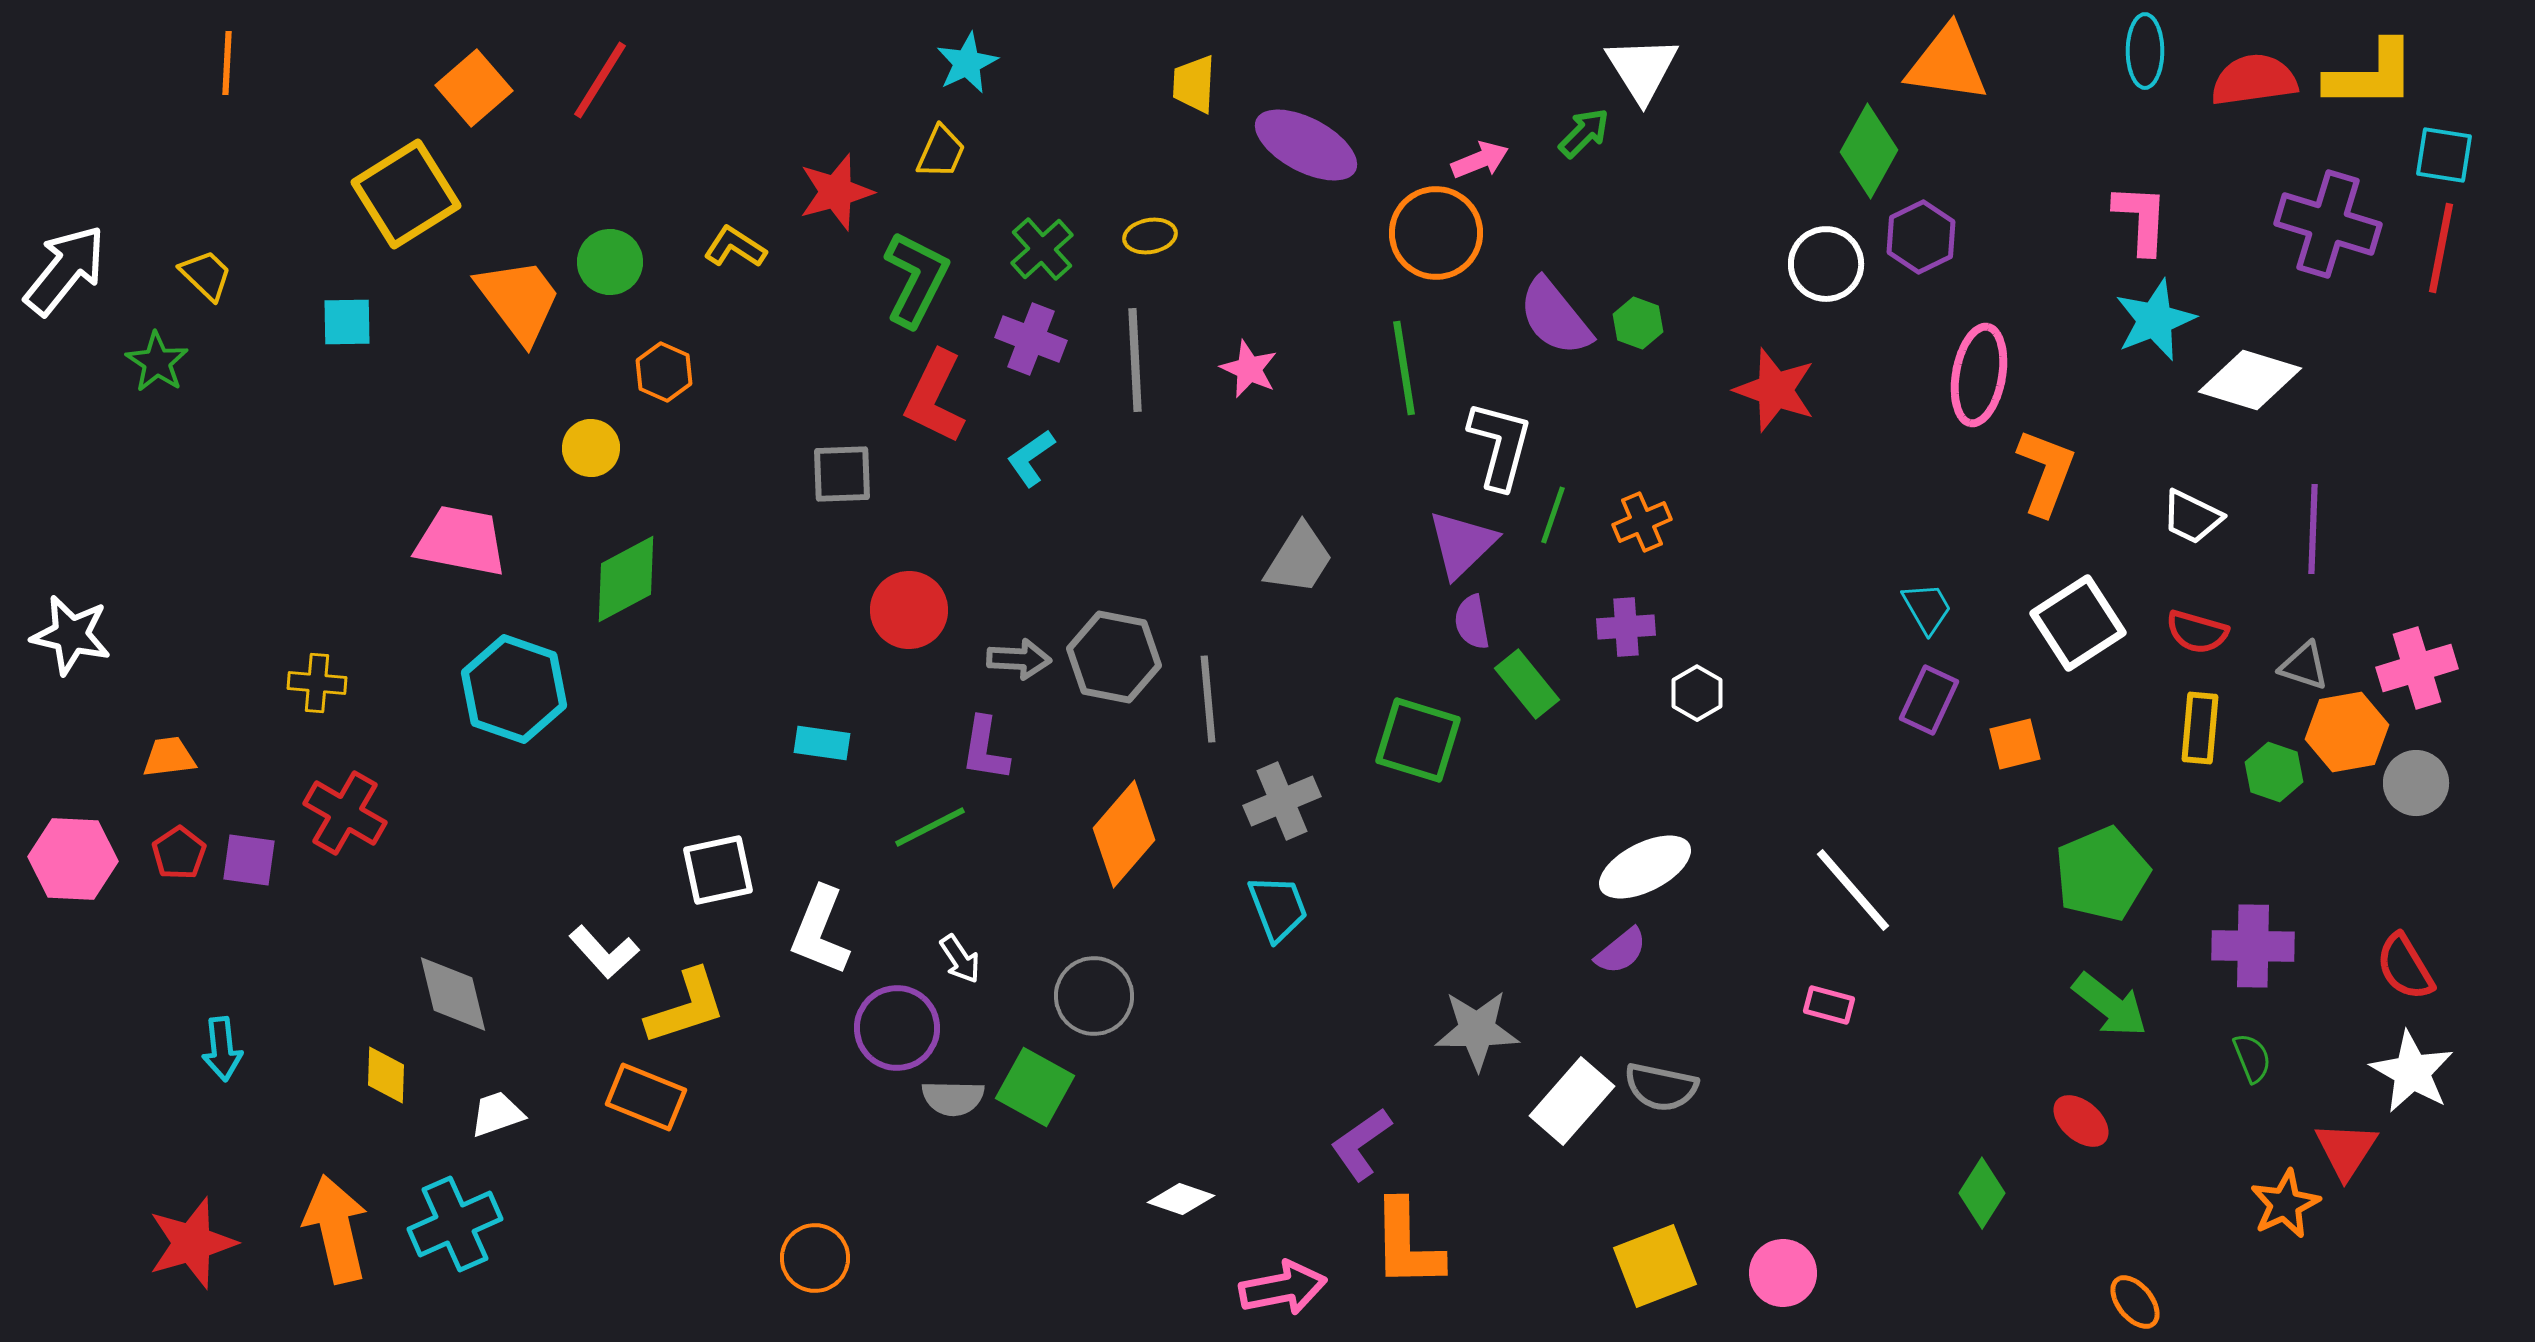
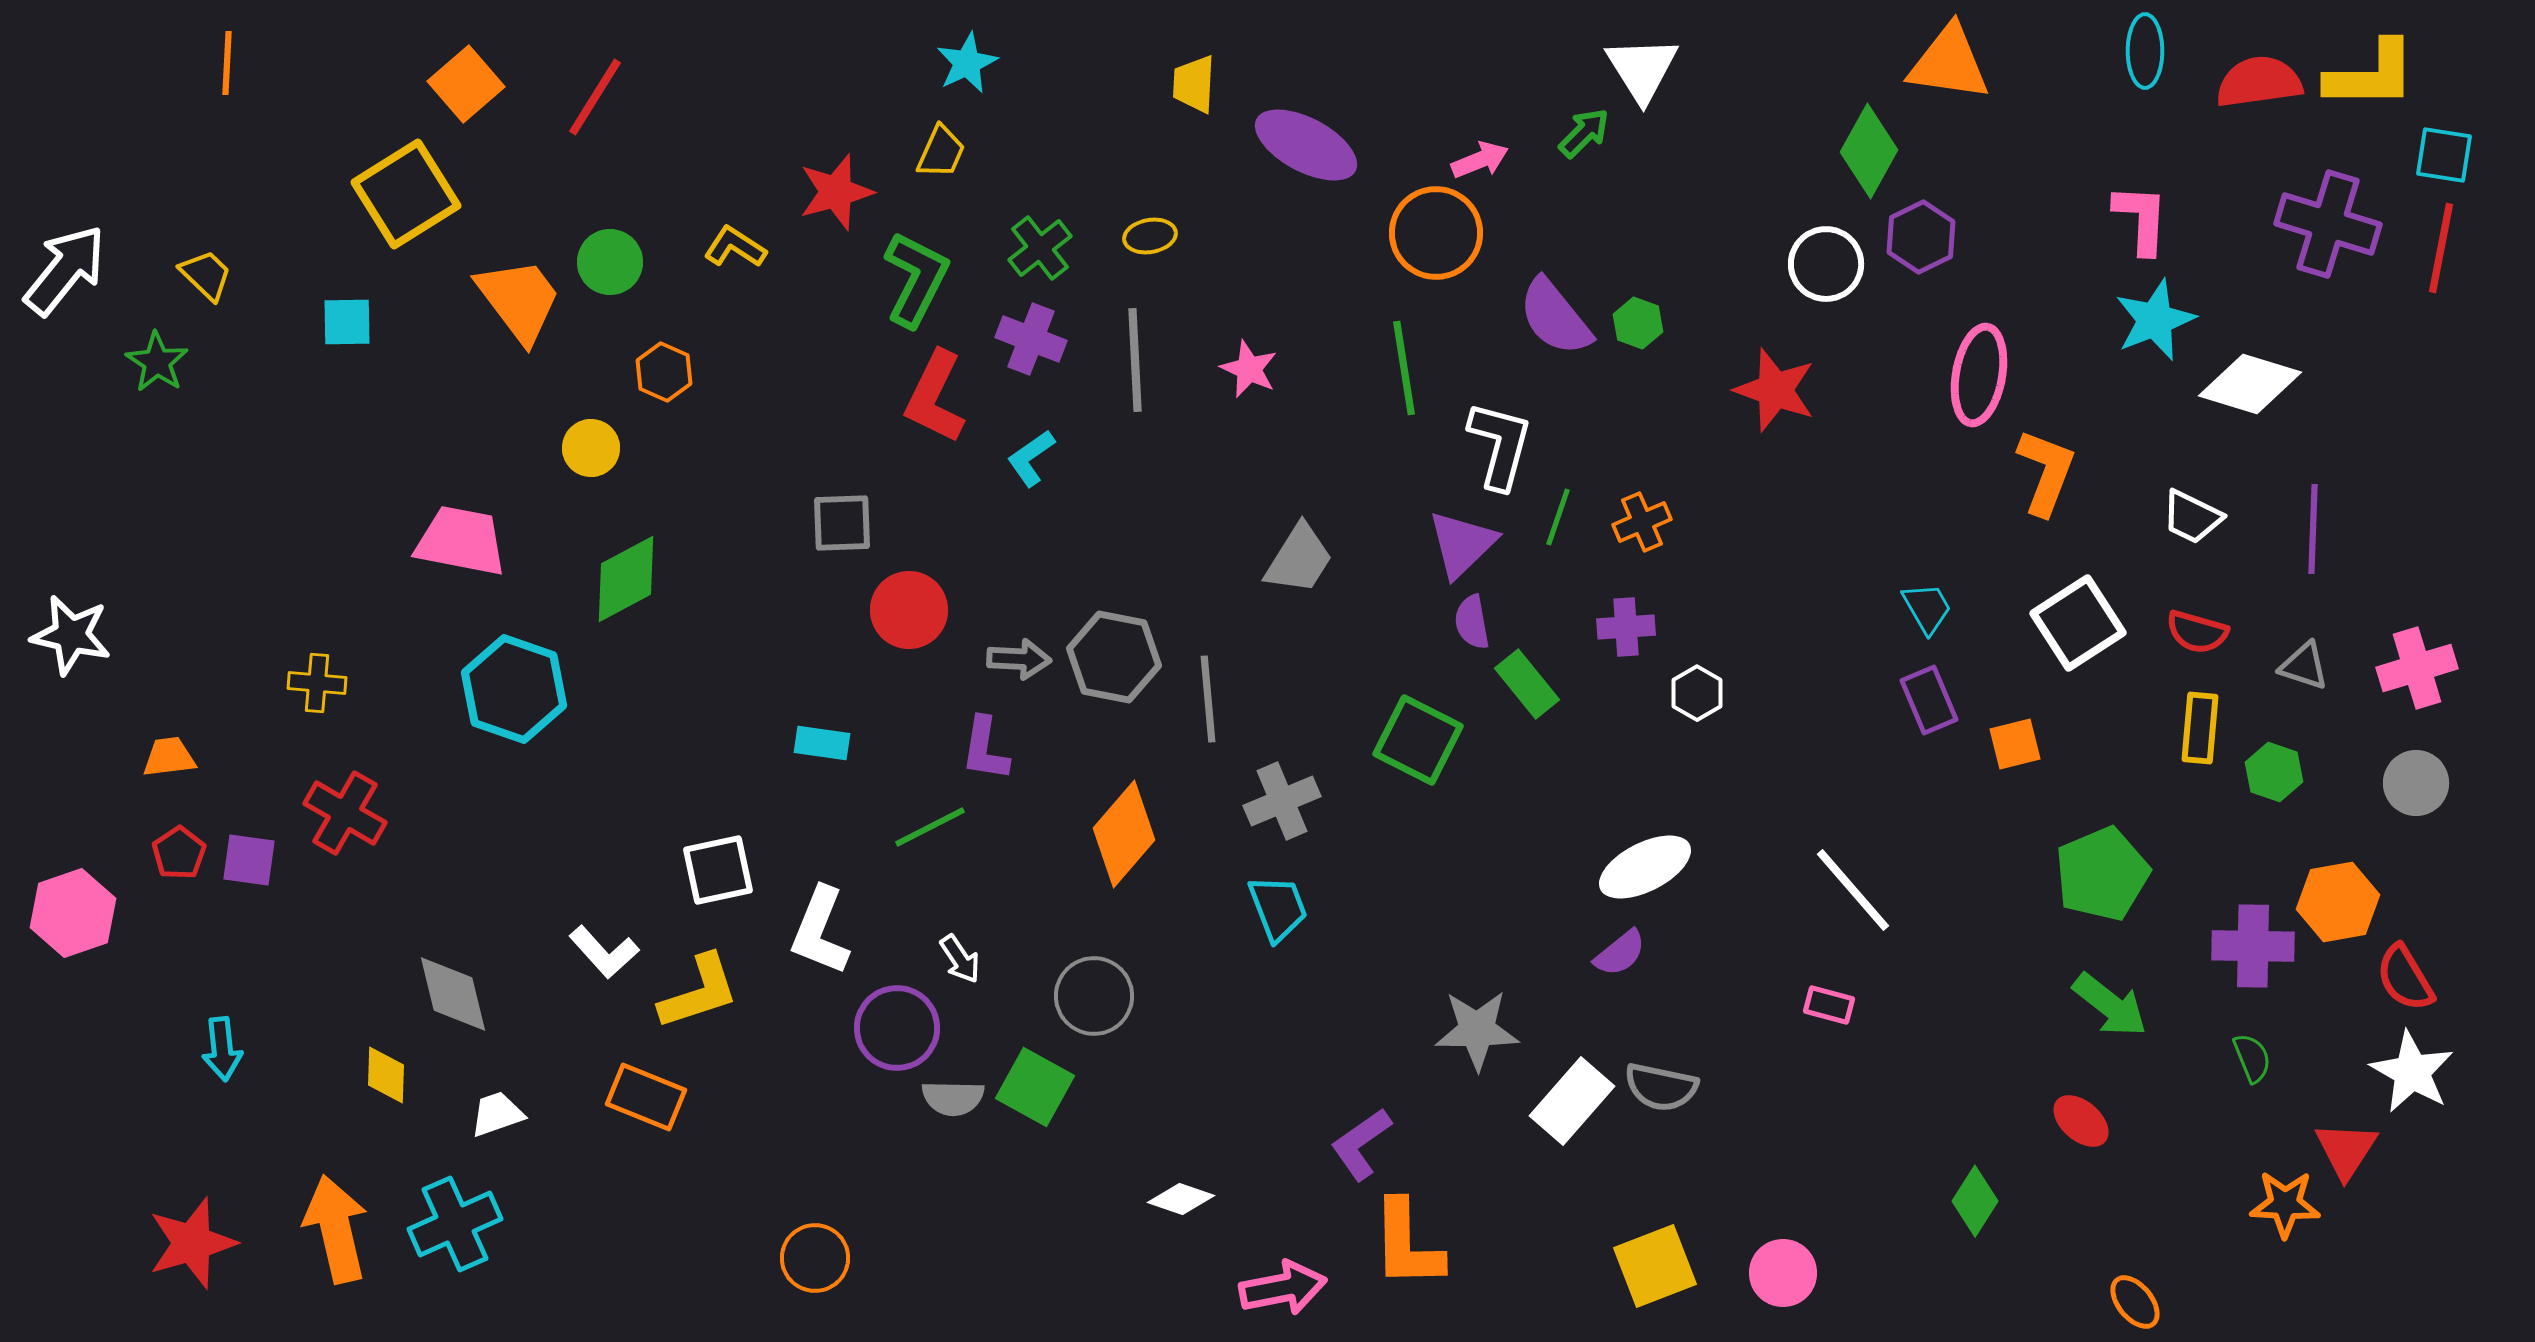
orange triangle at (1947, 64): moved 2 px right, 1 px up
red line at (600, 80): moved 5 px left, 17 px down
red semicircle at (2254, 80): moved 5 px right, 2 px down
orange square at (474, 88): moved 8 px left, 4 px up
green cross at (1042, 249): moved 2 px left, 1 px up; rotated 4 degrees clockwise
white diamond at (2250, 380): moved 4 px down
gray square at (842, 474): moved 49 px down
green line at (1553, 515): moved 5 px right, 2 px down
purple rectangle at (1929, 700): rotated 48 degrees counterclockwise
orange hexagon at (2347, 732): moved 9 px left, 170 px down
green square at (1418, 740): rotated 10 degrees clockwise
pink hexagon at (73, 859): moved 54 px down; rotated 22 degrees counterclockwise
purple semicircle at (1621, 951): moved 1 px left, 2 px down
red semicircle at (2405, 967): moved 11 px down
yellow L-shape at (686, 1007): moved 13 px right, 15 px up
green diamond at (1982, 1193): moved 7 px left, 8 px down
orange star at (2285, 1204): rotated 28 degrees clockwise
